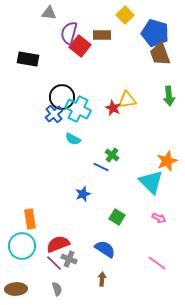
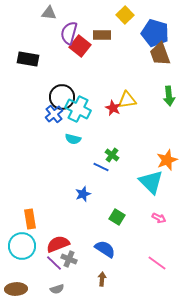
cyan semicircle: rotated 14 degrees counterclockwise
orange star: moved 1 px up
gray semicircle: rotated 88 degrees clockwise
